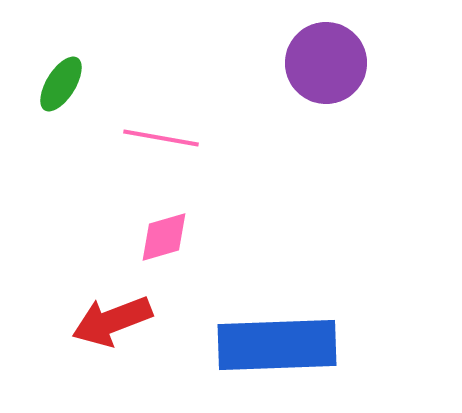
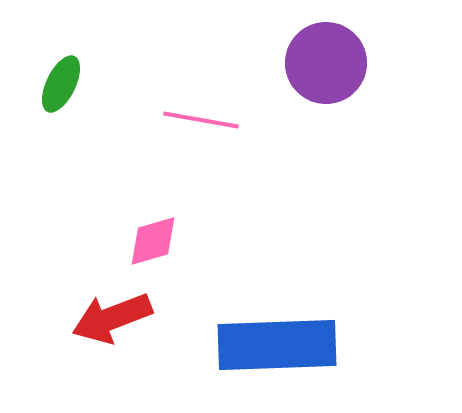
green ellipse: rotated 6 degrees counterclockwise
pink line: moved 40 px right, 18 px up
pink diamond: moved 11 px left, 4 px down
red arrow: moved 3 px up
